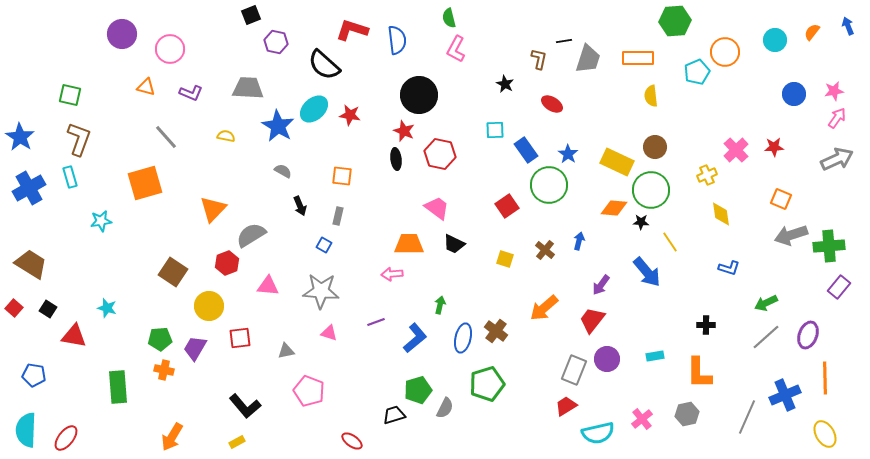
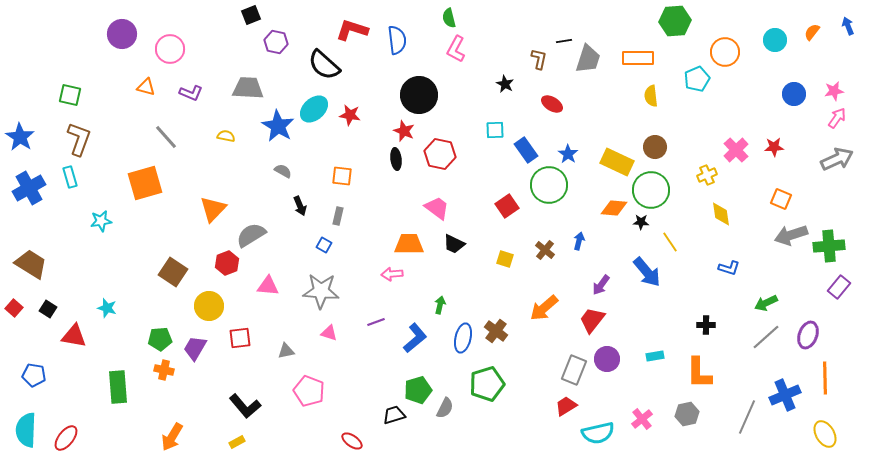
cyan pentagon at (697, 72): moved 7 px down
